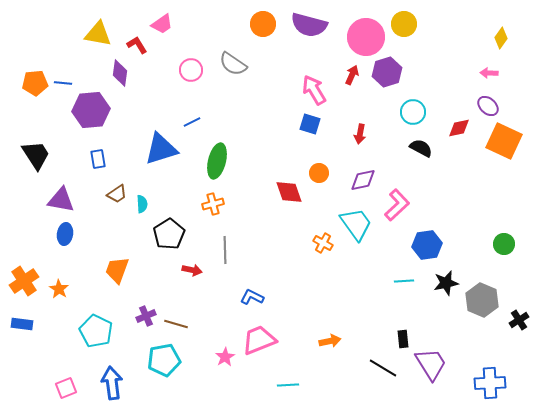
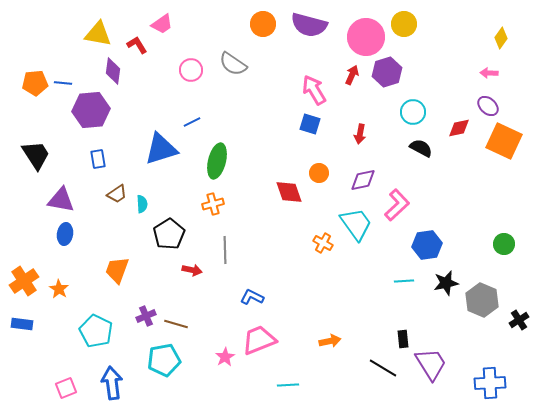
purple diamond at (120, 73): moved 7 px left, 2 px up
